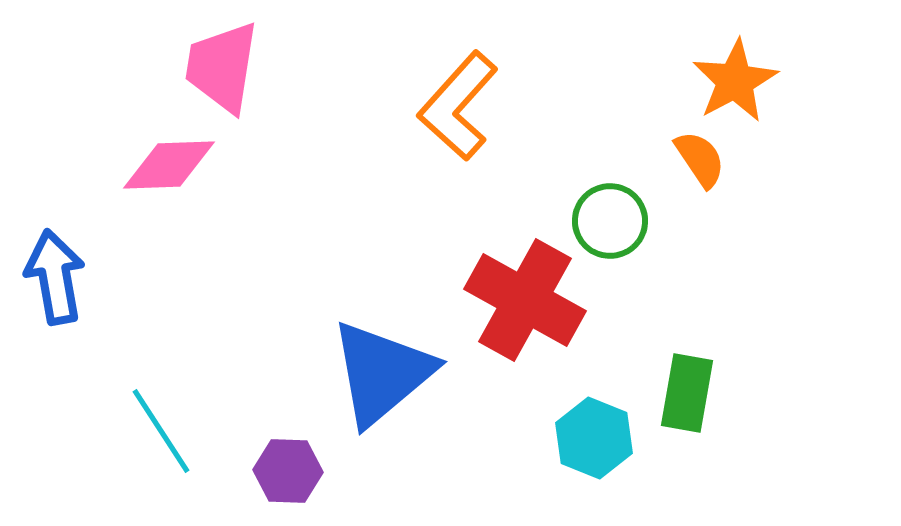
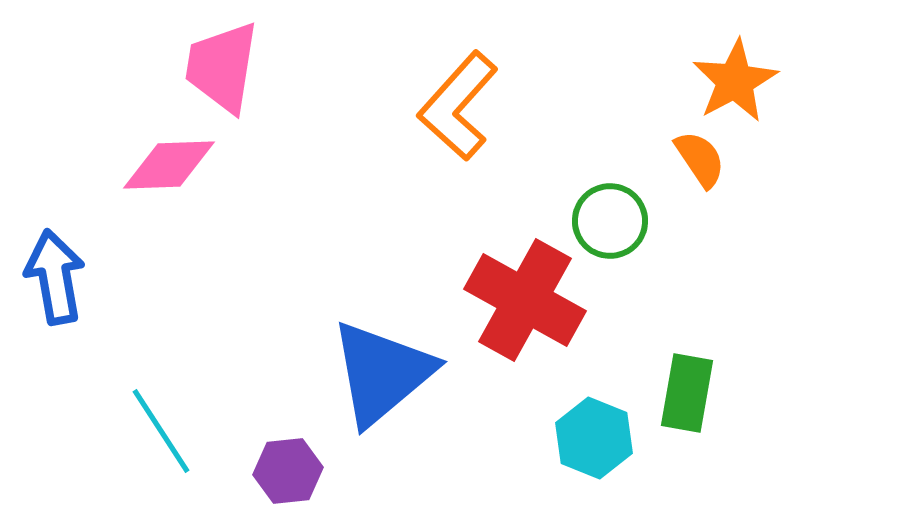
purple hexagon: rotated 8 degrees counterclockwise
